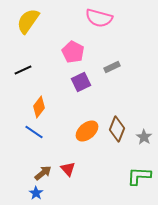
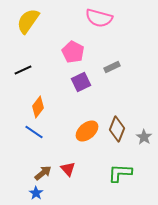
orange diamond: moved 1 px left
green L-shape: moved 19 px left, 3 px up
